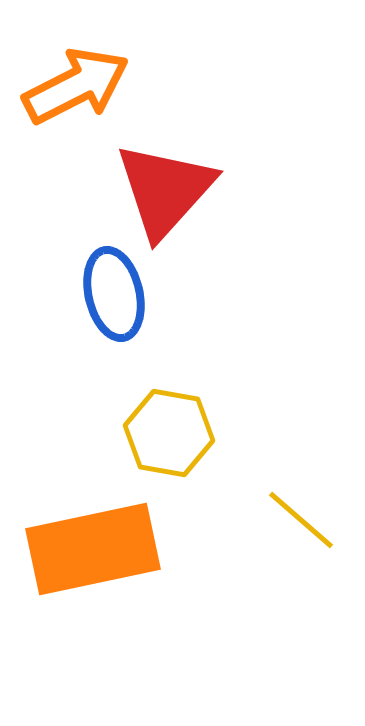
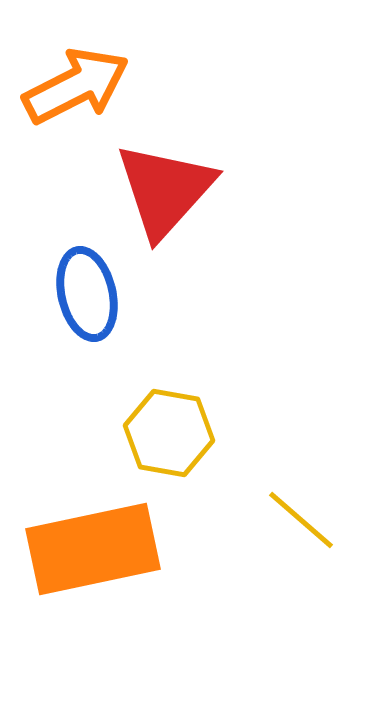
blue ellipse: moved 27 px left
